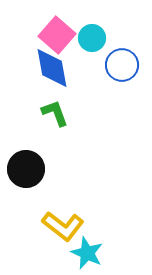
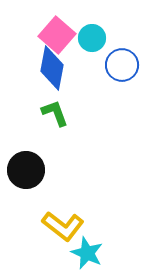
blue diamond: rotated 21 degrees clockwise
black circle: moved 1 px down
